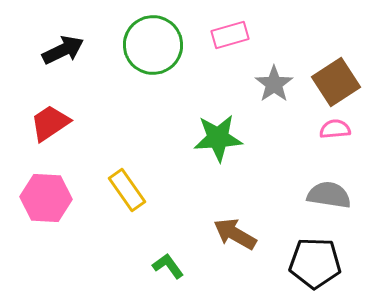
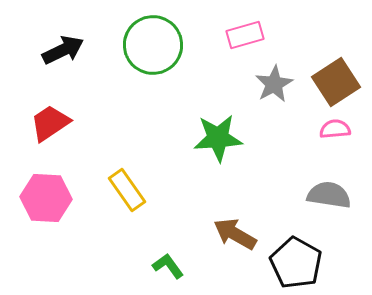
pink rectangle: moved 15 px right
gray star: rotated 6 degrees clockwise
black pentagon: moved 19 px left; rotated 27 degrees clockwise
